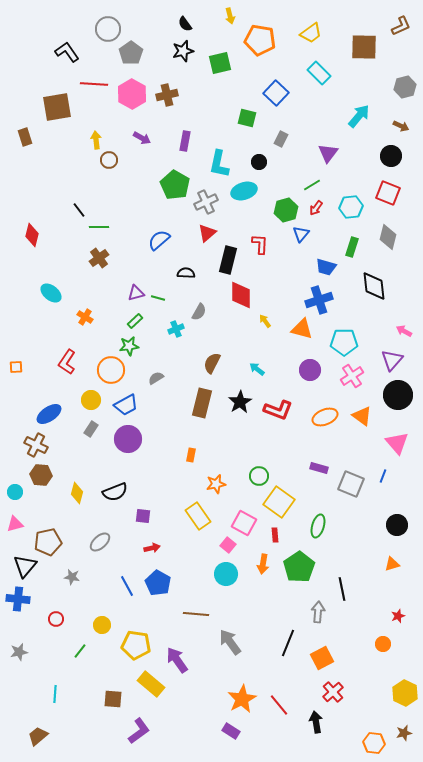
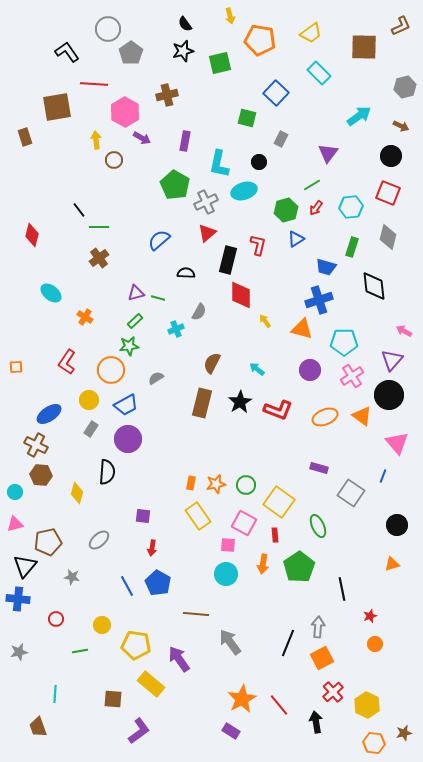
pink hexagon at (132, 94): moved 7 px left, 18 px down
cyan arrow at (359, 116): rotated 15 degrees clockwise
brown circle at (109, 160): moved 5 px right
blue triangle at (301, 234): moved 5 px left, 5 px down; rotated 18 degrees clockwise
red L-shape at (260, 244): moved 2 px left, 1 px down; rotated 10 degrees clockwise
black circle at (398, 395): moved 9 px left
yellow circle at (91, 400): moved 2 px left
orange rectangle at (191, 455): moved 28 px down
green circle at (259, 476): moved 13 px left, 9 px down
gray square at (351, 484): moved 9 px down; rotated 12 degrees clockwise
black semicircle at (115, 492): moved 8 px left, 20 px up; rotated 65 degrees counterclockwise
green ellipse at (318, 526): rotated 40 degrees counterclockwise
gray ellipse at (100, 542): moved 1 px left, 2 px up
pink square at (228, 545): rotated 35 degrees counterclockwise
red arrow at (152, 548): rotated 112 degrees clockwise
gray arrow at (318, 612): moved 15 px down
red star at (398, 616): moved 28 px left
orange circle at (383, 644): moved 8 px left
green line at (80, 651): rotated 42 degrees clockwise
purple arrow at (177, 660): moved 2 px right, 1 px up
yellow hexagon at (405, 693): moved 38 px left, 12 px down
brown trapezoid at (38, 736): moved 9 px up; rotated 70 degrees counterclockwise
